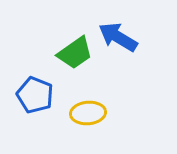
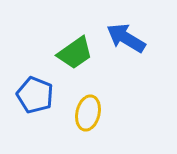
blue arrow: moved 8 px right, 1 px down
yellow ellipse: rotated 72 degrees counterclockwise
